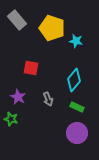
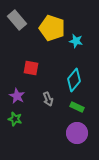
purple star: moved 1 px left, 1 px up
green star: moved 4 px right
